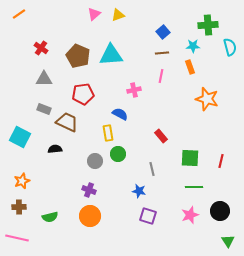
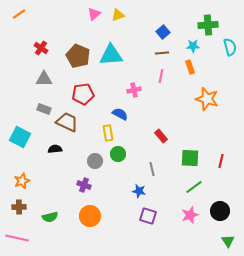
green line at (194, 187): rotated 36 degrees counterclockwise
purple cross at (89, 190): moved 5 px left, 5 px up
